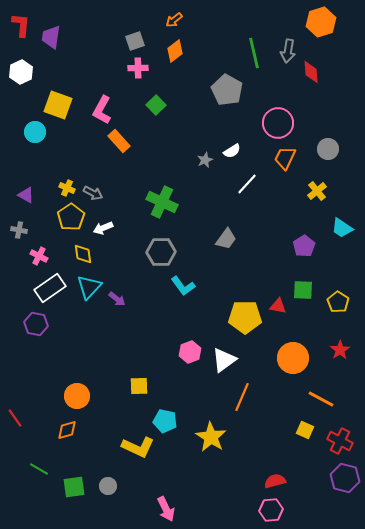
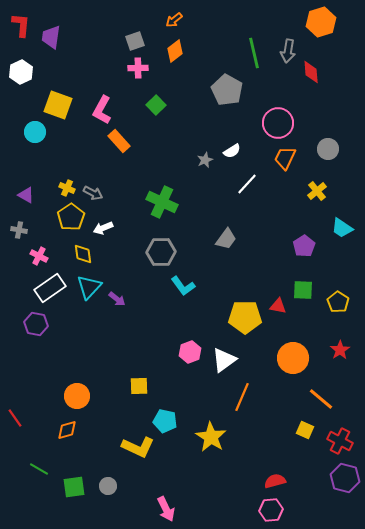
orange line at (321, 399): rotated 12 degrees clockwise
